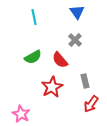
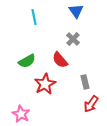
blue triangle: moved 1 px left, 1 px up
gray cross: moved 2 px left, 1 px up
green semicircle: moved 6 px left, 4 px down
gray rectangle: moved 1 px down
red star: moved 7 px left, 3 px up
